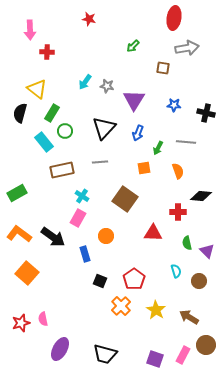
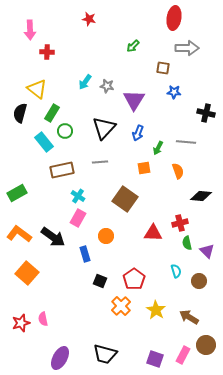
gray arrow at (187, 48): rotated 10 degrees clockwise
blue star at (174, 105): moved 13 px up
cyan cross at (82, 196): moved 4 px left
red cross at (178, 212): moved 2 px right, 11 px down; rotated 14 degrees counterclockwise
purple ellipse at (60, 349): moved 9 px down
